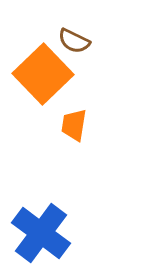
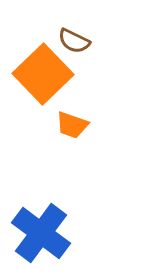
orange trapezoid: moved 2 px left; rotated 80 degrees counterclockwise
